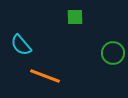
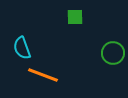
cyan semicircle: moved 1 px right, 3 px down; rotated 20 degrees clockwise
orange line: moved 2 px left, 1 px up
